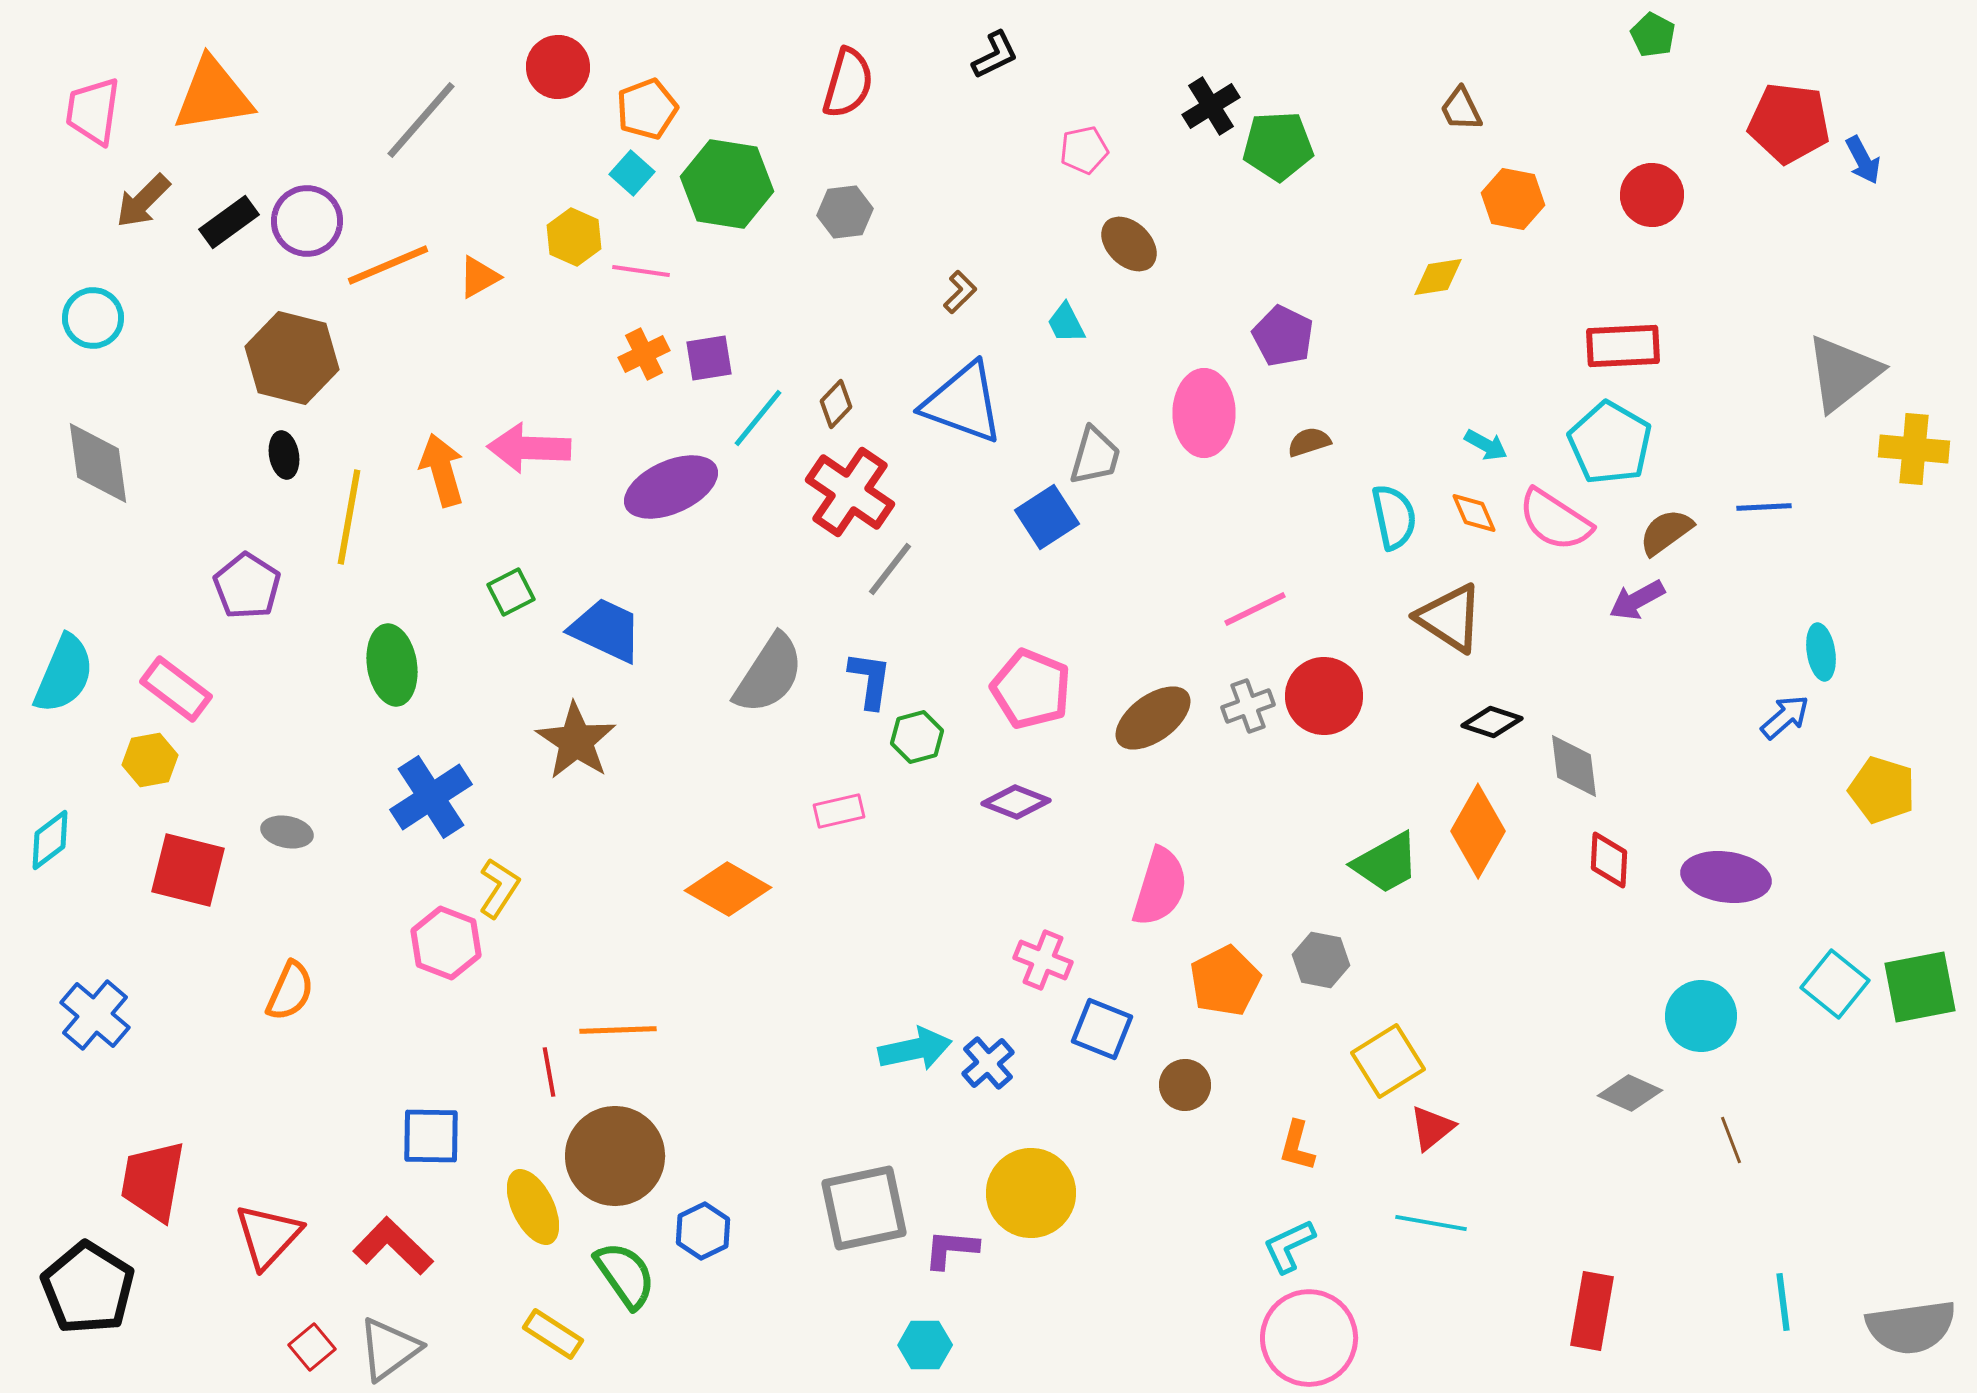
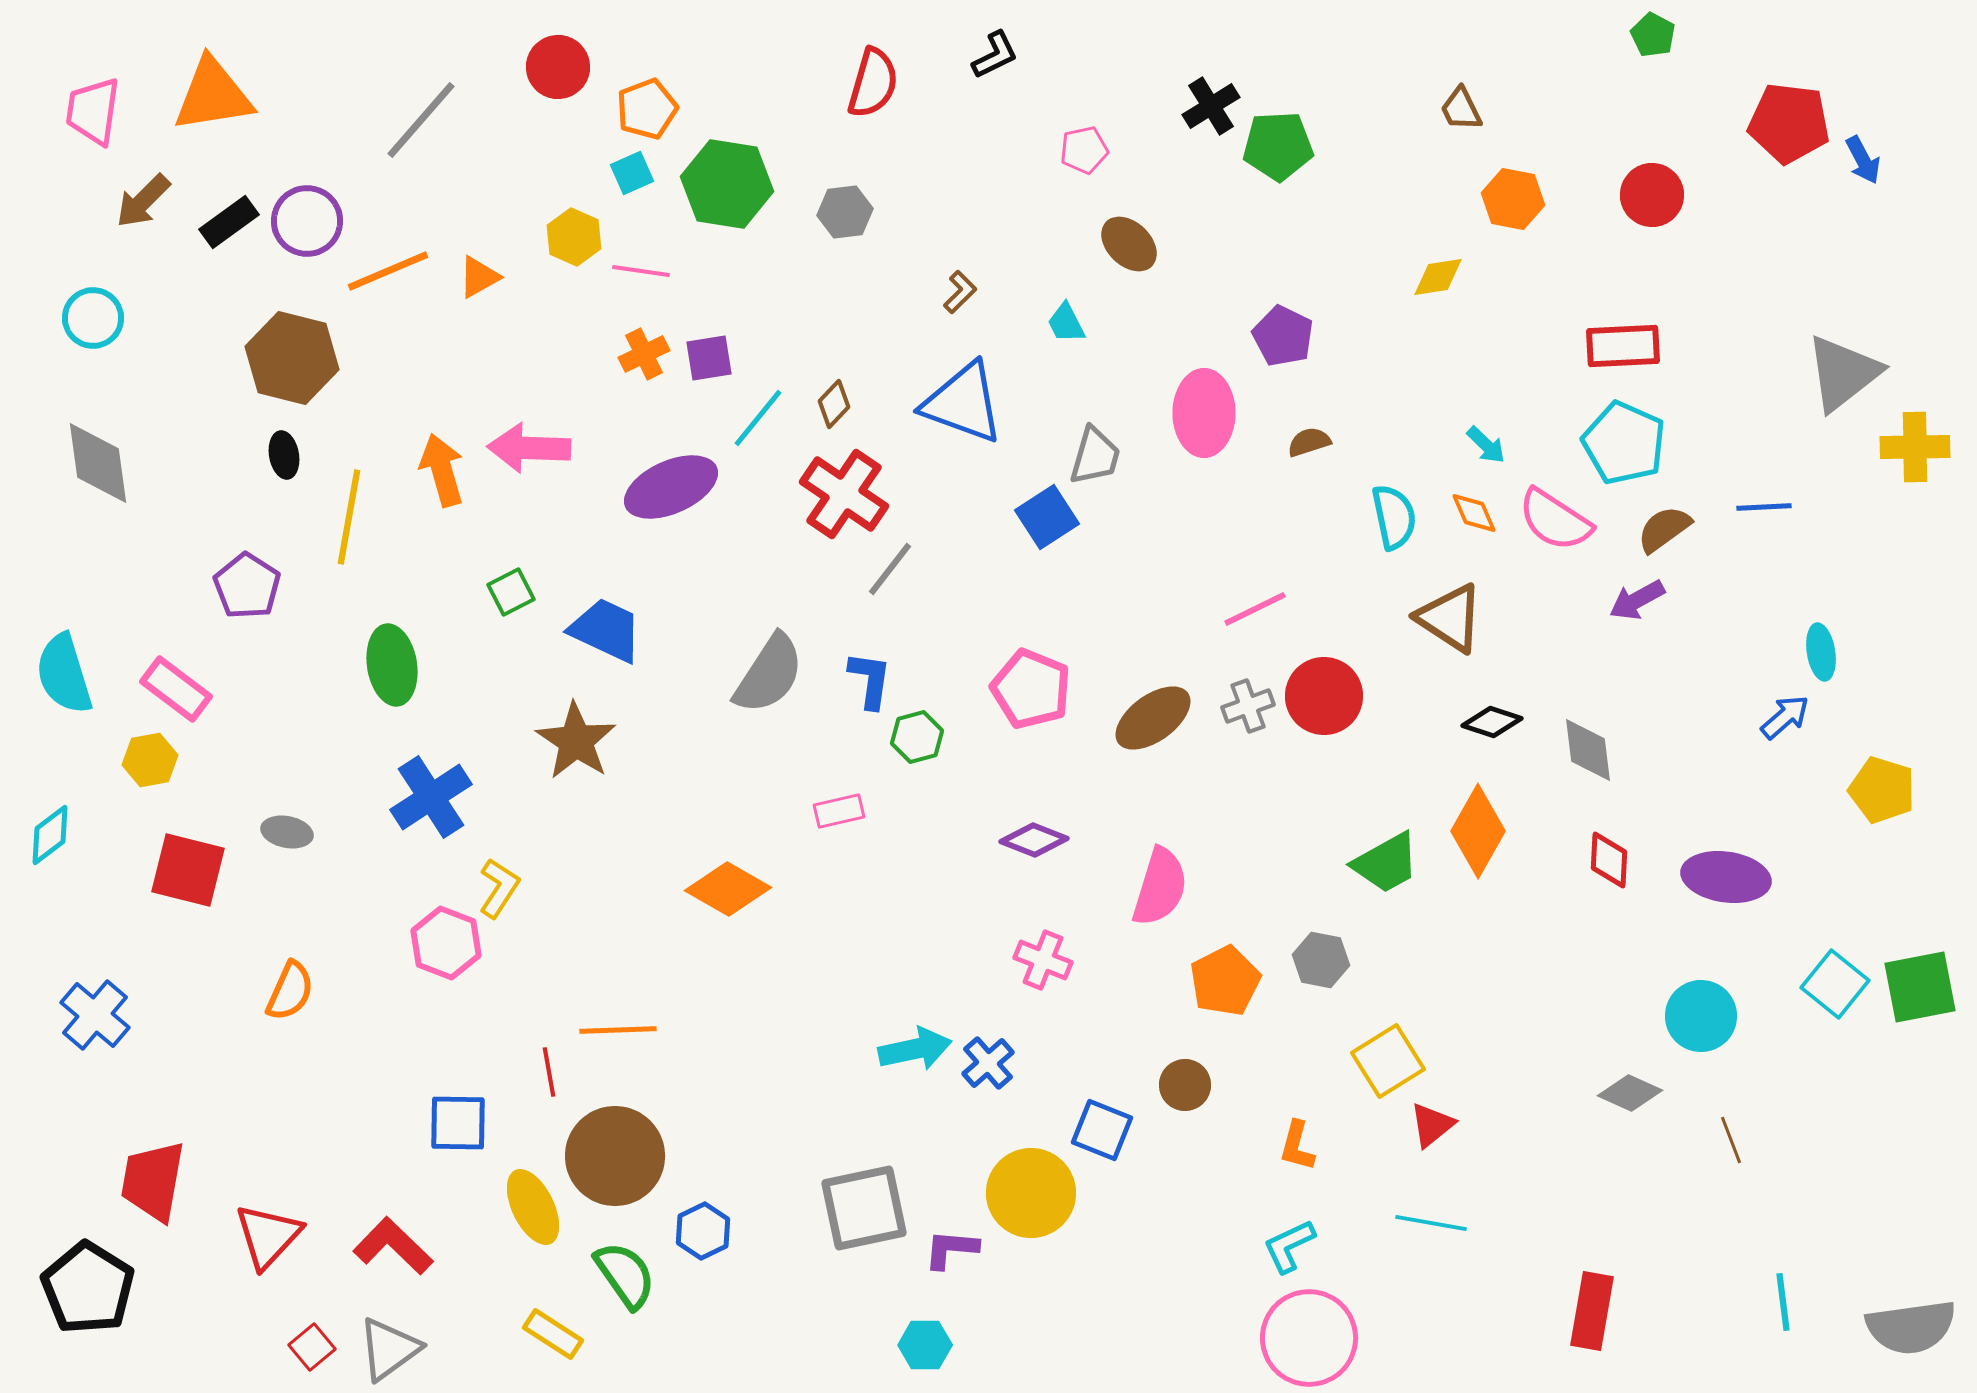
red semicircle at (848, 83): moved 25 px right
cyan square at (632, 173): rotated 24 degrees clockwise
orange line at (388, 265): moved 6 px down
brown diamond at (836, 404): moved 2 px left
cyan pentagon at (1610, 443): moved 14 px right; rotated 6 degrees counterclockwise
cyan arrow at (1486, 445): rotated 15 degrees clockwise
yellow cross at (1914, 449): moved 1 px right, 2 px up; rotated 6 degrees counterclockwise
red cross at (850, 492): moved 6 px left, 2 px down
brown semicircle at (1666, 532): moved 2 px left, 3 px up
cyan semicircle at (64, 674): rotated 140 degrees clockwise
gray diamond at (1574, 766): moved 14 px right, 16 px up
purple diamond at (1016, 802): moved 18 px right, 38 px down
cyan diamond at (50, 840): moved 5 px up
blue square at (1102, 1029): moved 101 px down
red triangle at (1432, 1128): moved 3 px up
blue square at (431, 1136): moved 27 px right, 13 px up
